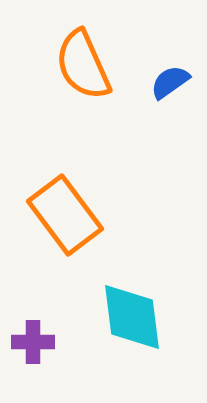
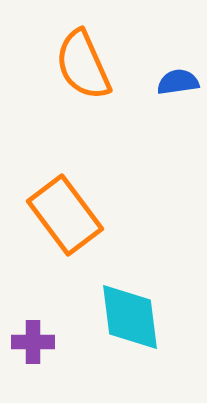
blue semicircle: moved 8 px right; rotated 27 degrees clockwise
cyan diamond: moved 2 px left
